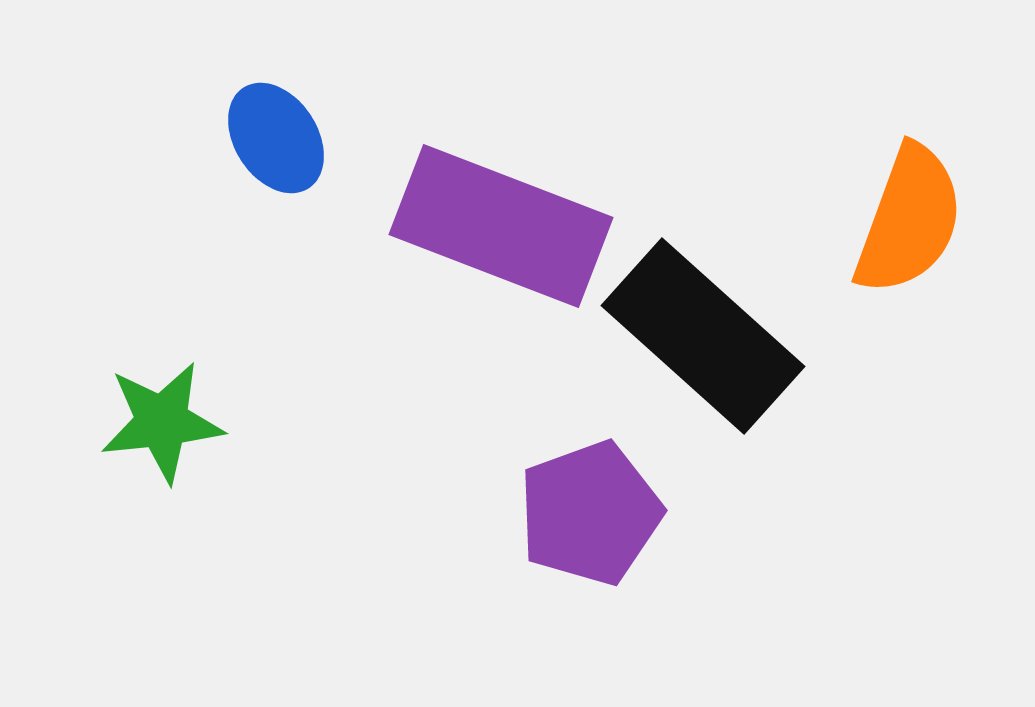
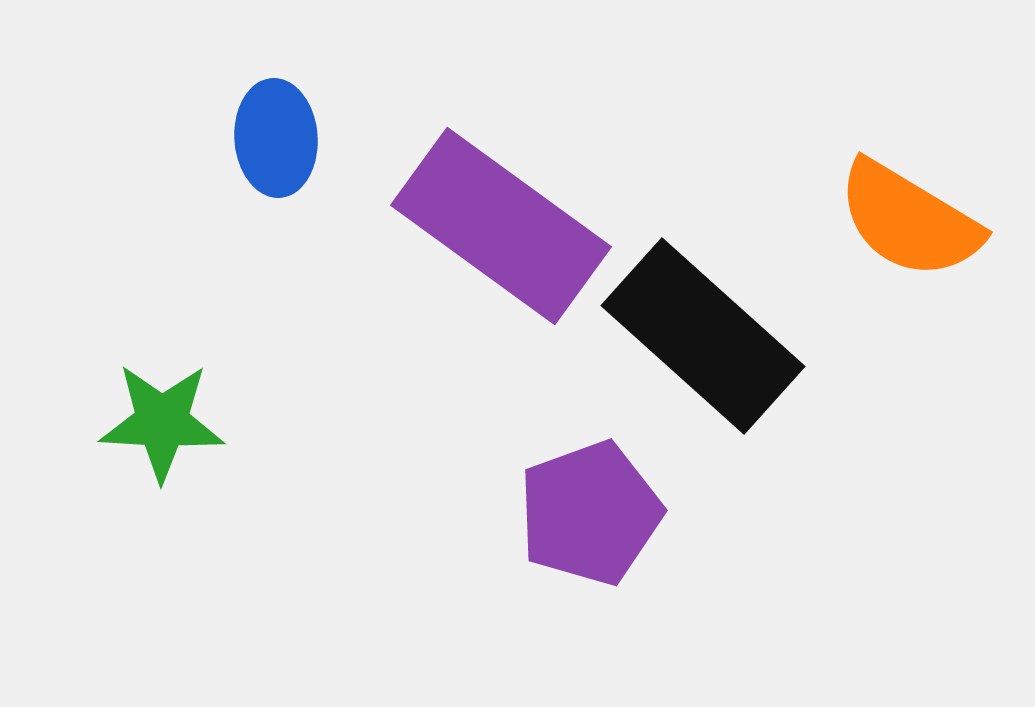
blue ellipse: rotated 29 degrees clockwise
orange semicircle: rotated 101 degrees clockwise
purple rectangle: rotated 15 degrees clockwise
green star: rotated 9 degrees clockwise
